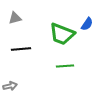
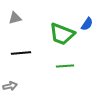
black line: moved 4 px down
